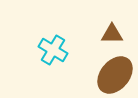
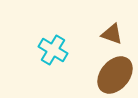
brown triangle: rotated 20 degrees clockwise
